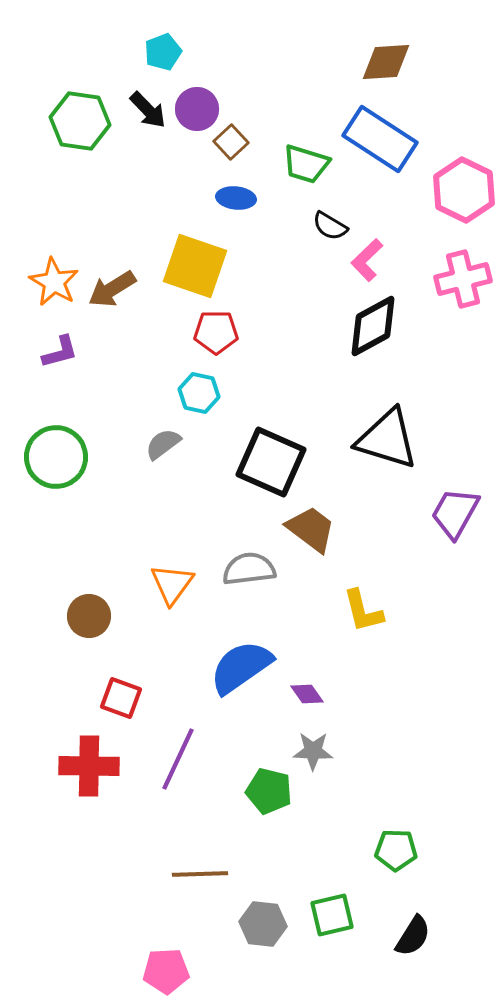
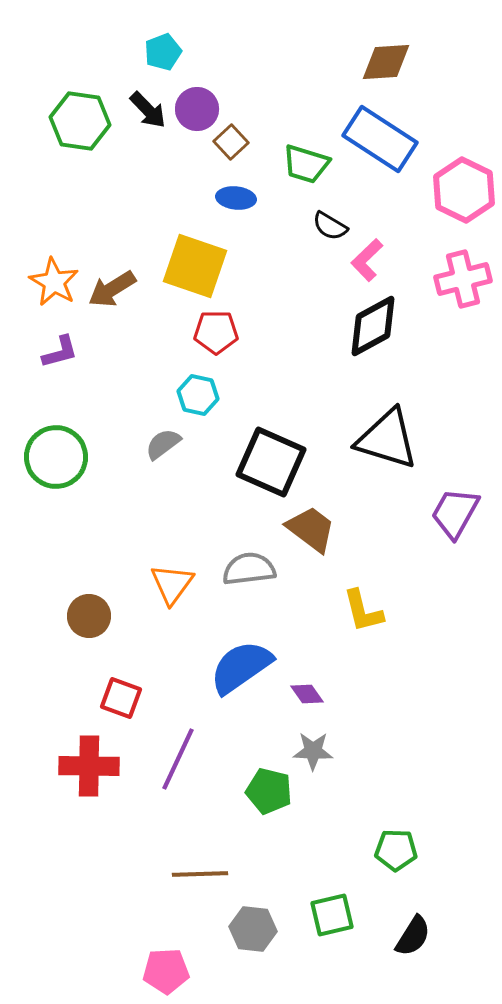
cyan hexagon at (199, 393): moved 1 px left, 2 px down
gray hexagon at (263, 924): moved 10 px left, 5 px down
